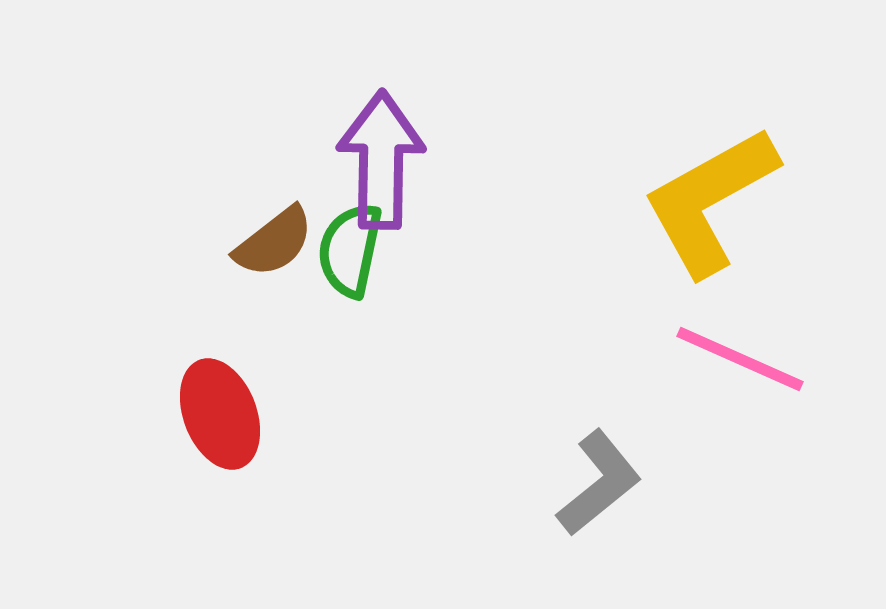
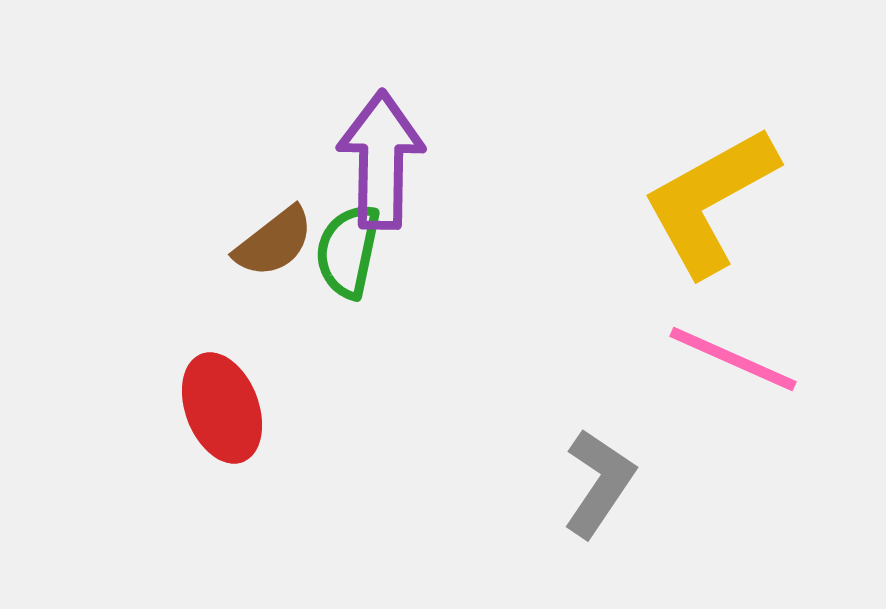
green semicircle: moved 2 px left, 1 px down
pink line: moved 7 px left
red ellipse: moved 2 px right, 6 px up
gray L-shape: rotated 17 degrees counterclockwise
